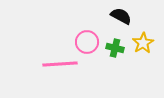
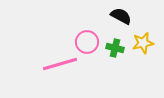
yellow star: rotated 20 degrees clockwise
pink line: rotated 12 degrees counterclockwise
